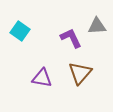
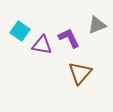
gray triangle: moved 1 px up; rotated 18 degrees counterclockwise
purple L-shape: moved 2 px left
purple triangle: moved 33 px up
